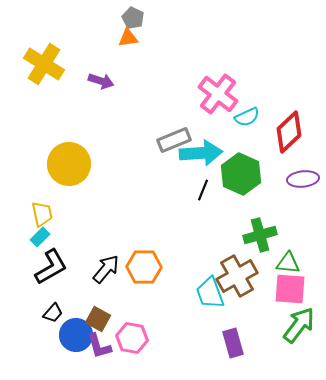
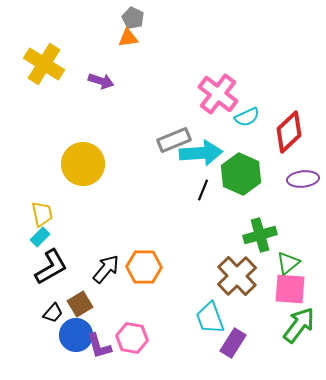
yellow circle: moved 14 px right
green triangle: rotated 45 degrees counterclockwise
brown cross: rotated 15 degrees counterclockwise
cyan trapezoid: moved 25 px down
brown square: moved 18 px left, 15 px up; rotated 30 degrees clockwise
purple rectangle: rotated 48 degrees clockwise
